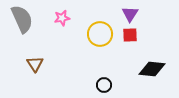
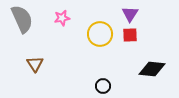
black circle: moved 1 px left, 1 px down
